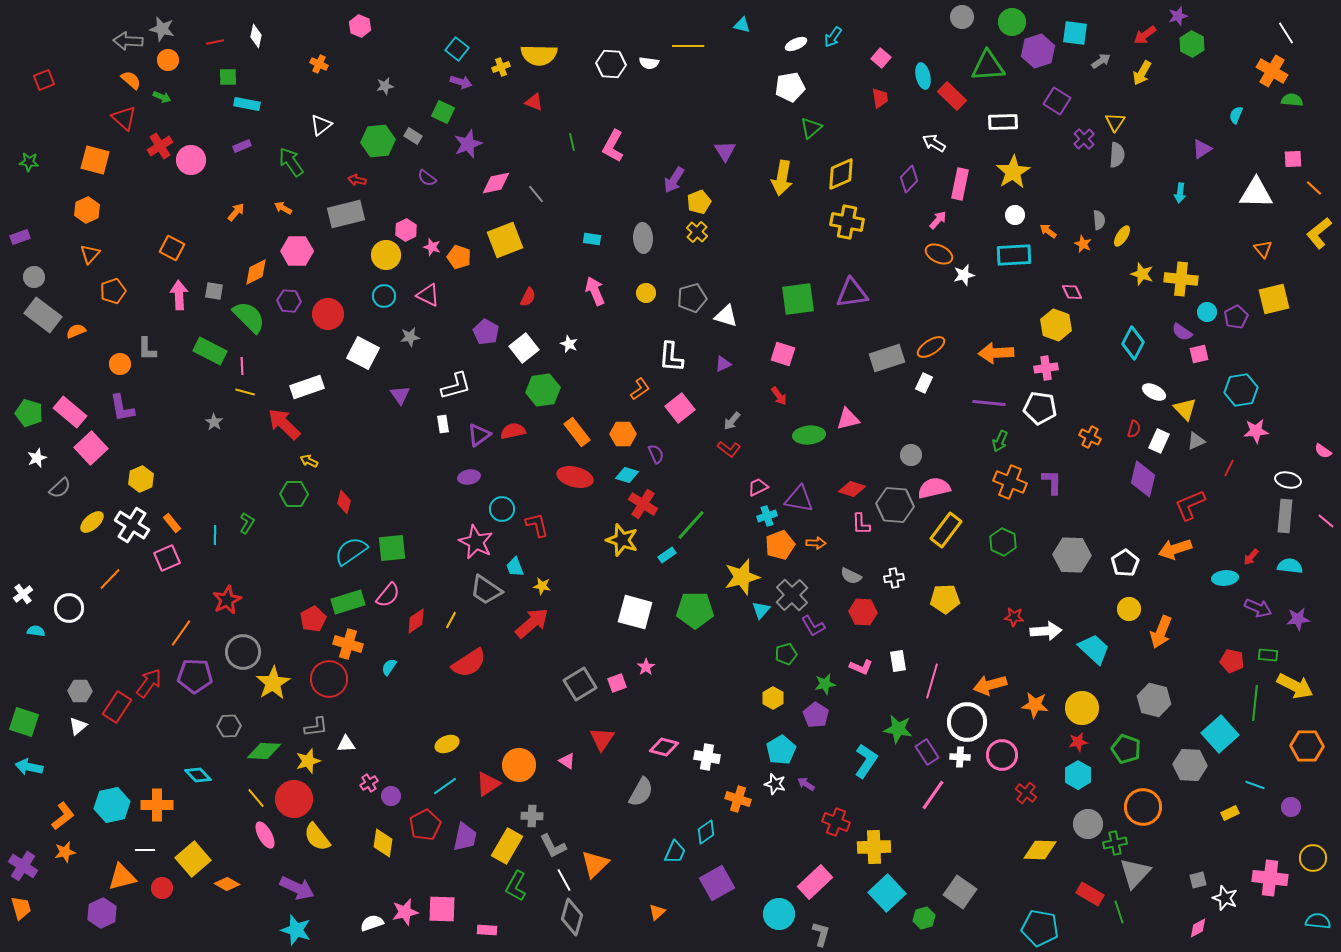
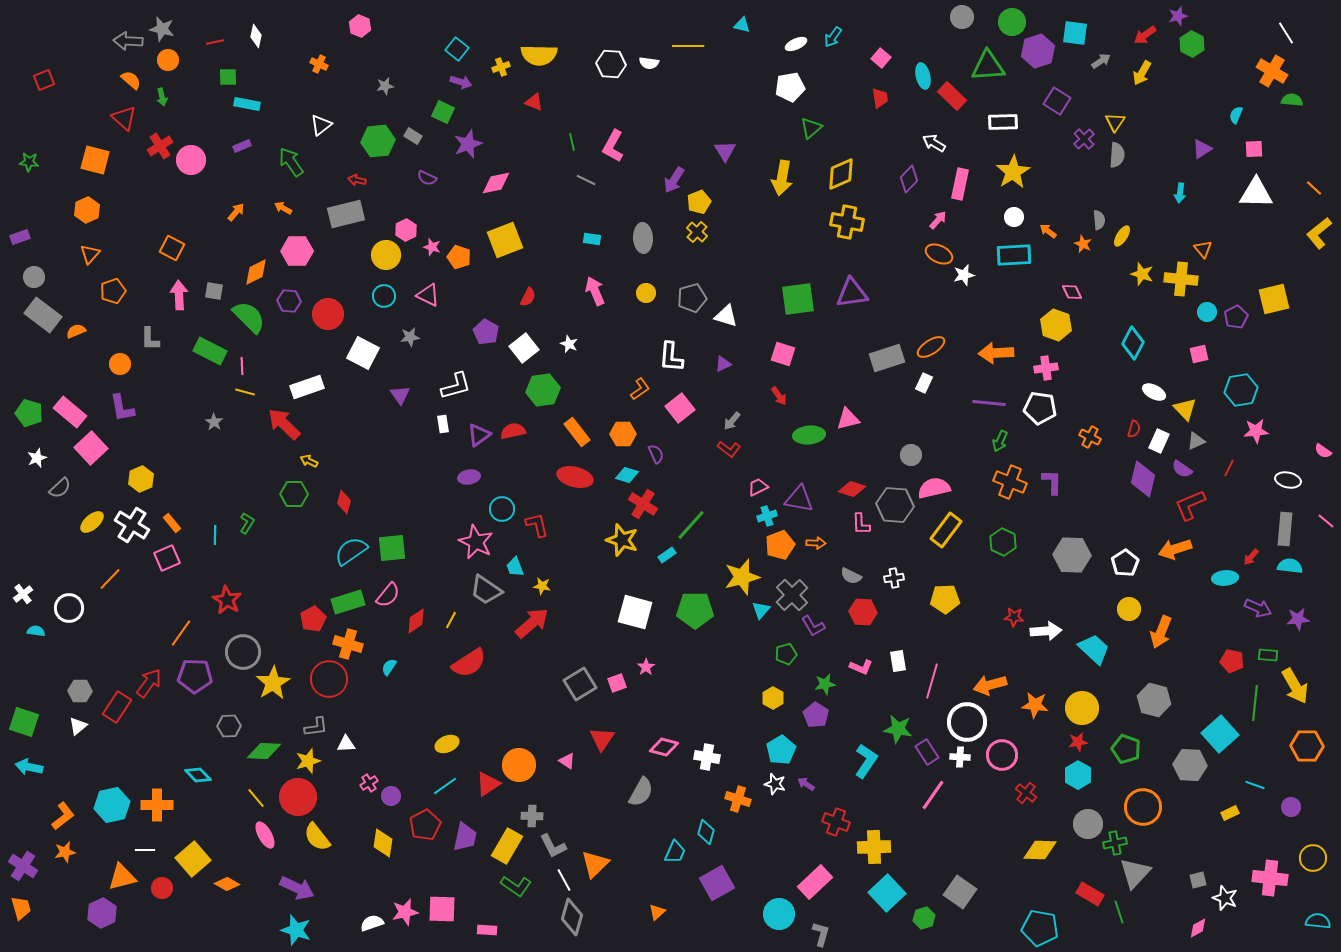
green arrow at (162, 97): rotated 54 degrees clockwise
pink square at (1293, 159): moved 39 px left, 10 px up
purple semicircle at (427, 178): rotated 12 degrees counterclockwise
gray line at (536, 194): moved 50 px right, 14 px up; rotated 24 degrees counterclockwise
white circle at (1015, 215): moved 1 px left, 2 px down
orange triangle at (1263, 249): moved 60 px left
purple semicircle at (1182, 332): moved 137 px down
gray L-shape at (147, 349): moved 3 px right, 10 px up
gray rectangle at (1285, 516): moved 13 px down
red star at (227, 600): rotated 16 degrees counterclockwise
yellow arrow at (1295, 686): rotated 33 degrees clockwise
red circle at (294, 799): moved 4 px right, 2 px up
cyan diamond at (706, 832): rotated 40 degrees counterclockwise
green L-shape at (516, 886): rotated 84 degrees counterclockwise
